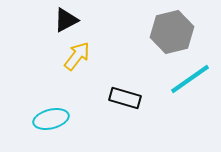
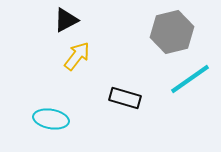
cyan ellipse: rotated 24 degrees clockwise
